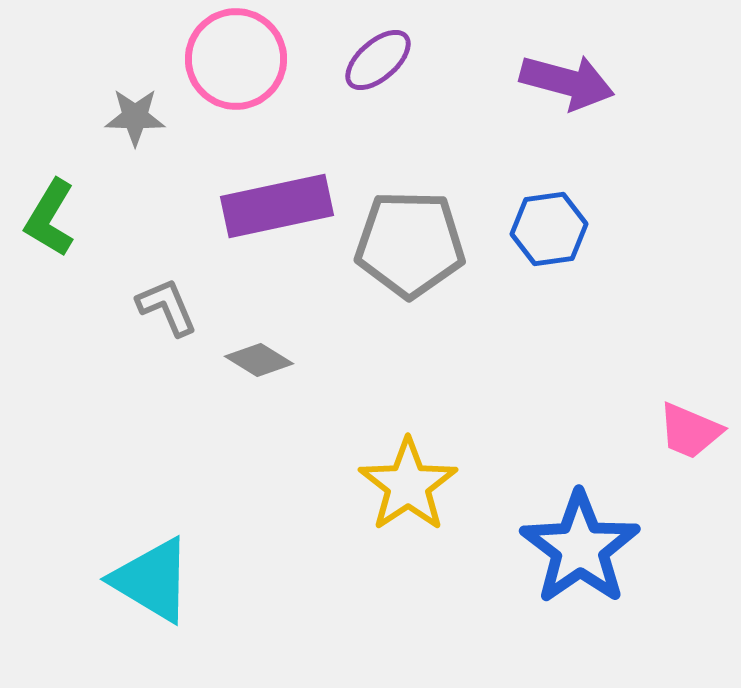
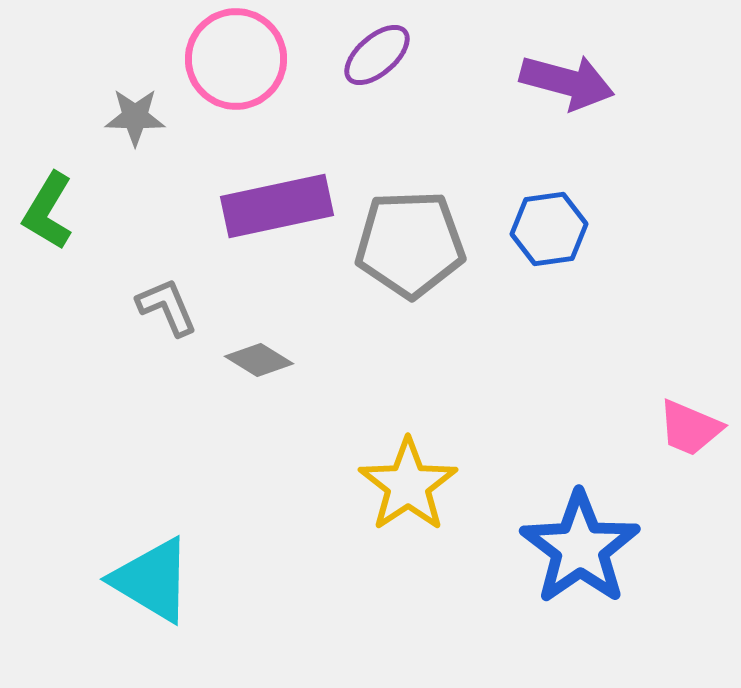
purple ellipse: moved 1 px left, 5 px up
green L-shape: moved 2 px left, 7 px up
gray pentagon: rotated 3 degrees counterclockwise
pink trapezoid: moved 3 px up
